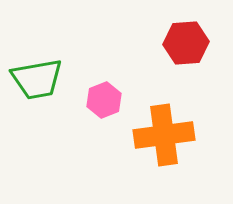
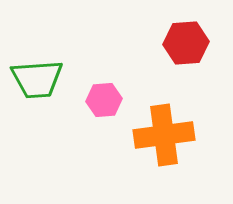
green trapezoid: rotated 6 degrees clockwise
pink hexagon: rotated 16 degrees clockwise
